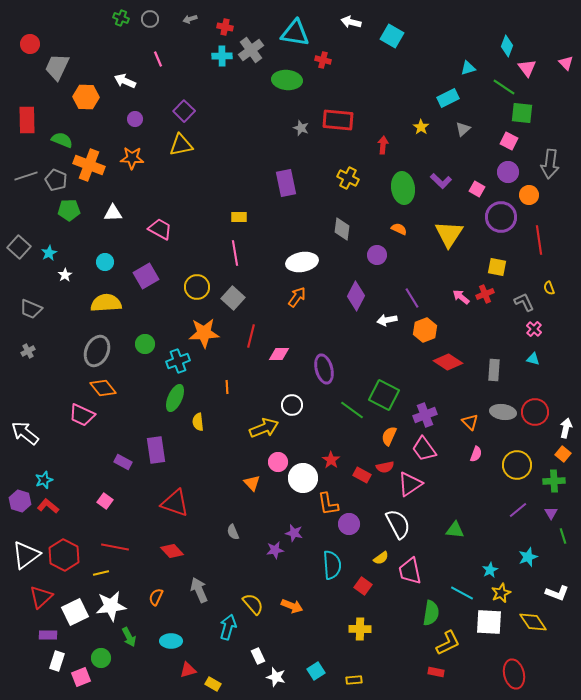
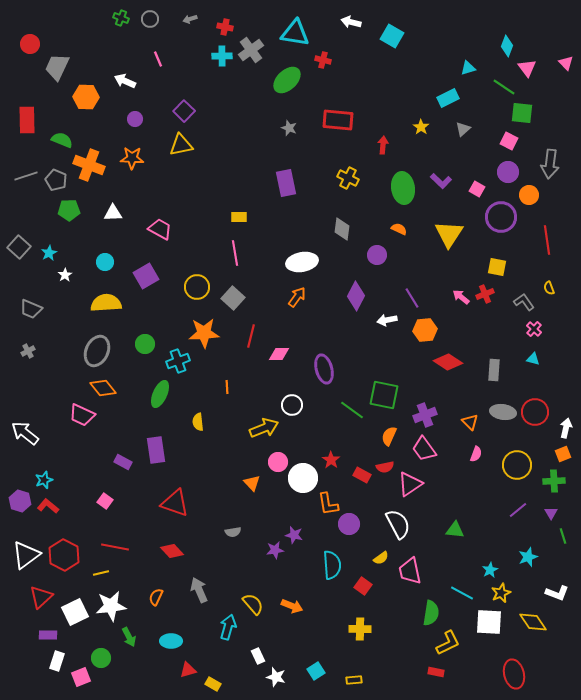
green ellipse at (287, 80): rotated 48 degrees counterclockwise
gray star at (301, 128): moved 12 px left
red line at (539, 240): moved 8 px right
gray L-shape at (524, 302): rotated 10 degrees counterclockwise
orange hexagon at (425, 330): rotated 15 degrees clockwise
green square at (384, 395): rotated 16 degrees counterclockwise
green ellipse at (175, 398): moved 15 px left, 4 px up
orange square at (563, 454): rotated 28 degrees clockwise
gray semicircle at (233, 532): rotated 77 degrees counterclockwise
purple star at (294, 533): moved 2 px down
